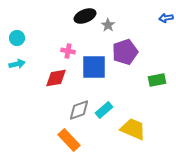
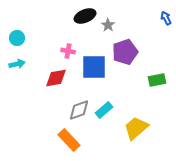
blue arrow: rotated 72 degrees clockwise
yellow trapezoid: moved 3 px right, 1 px up; rotated 64 degrees counterclockwise
